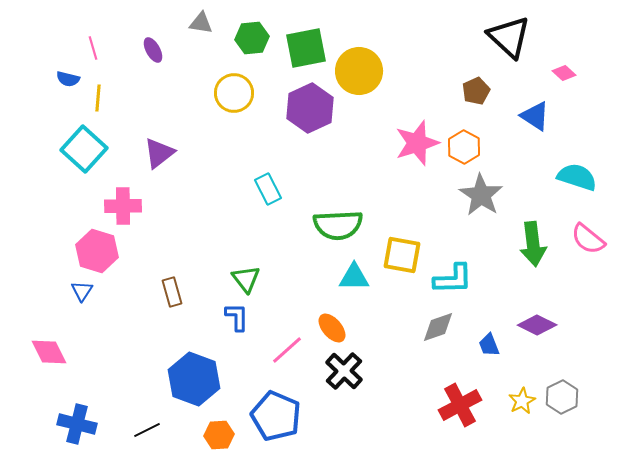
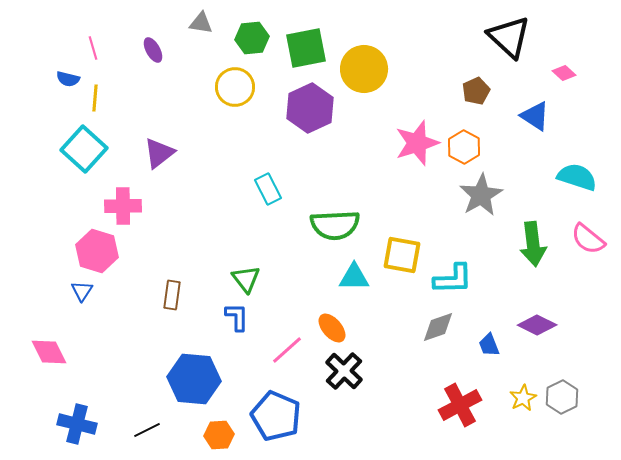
yellow circle at (359, 71): moved 5 px right, 2 px up
yellow circle at (234, 93): moved 1 px right, 6 px up
yellow line at (98, 98): moved 3 px left
gray star at (481, 195): rotated 9 degrees clockwise
green semicircle at (338, 225): moved 3 px left
brown rectangle at (172, 292): moved 3 px down; rotated 24 degrees clockwise
blue hexagon at (194, 379): rotated 15 degrees counterclockwise
yellow star at (522, 401): moved 1 px right, 3 px up
